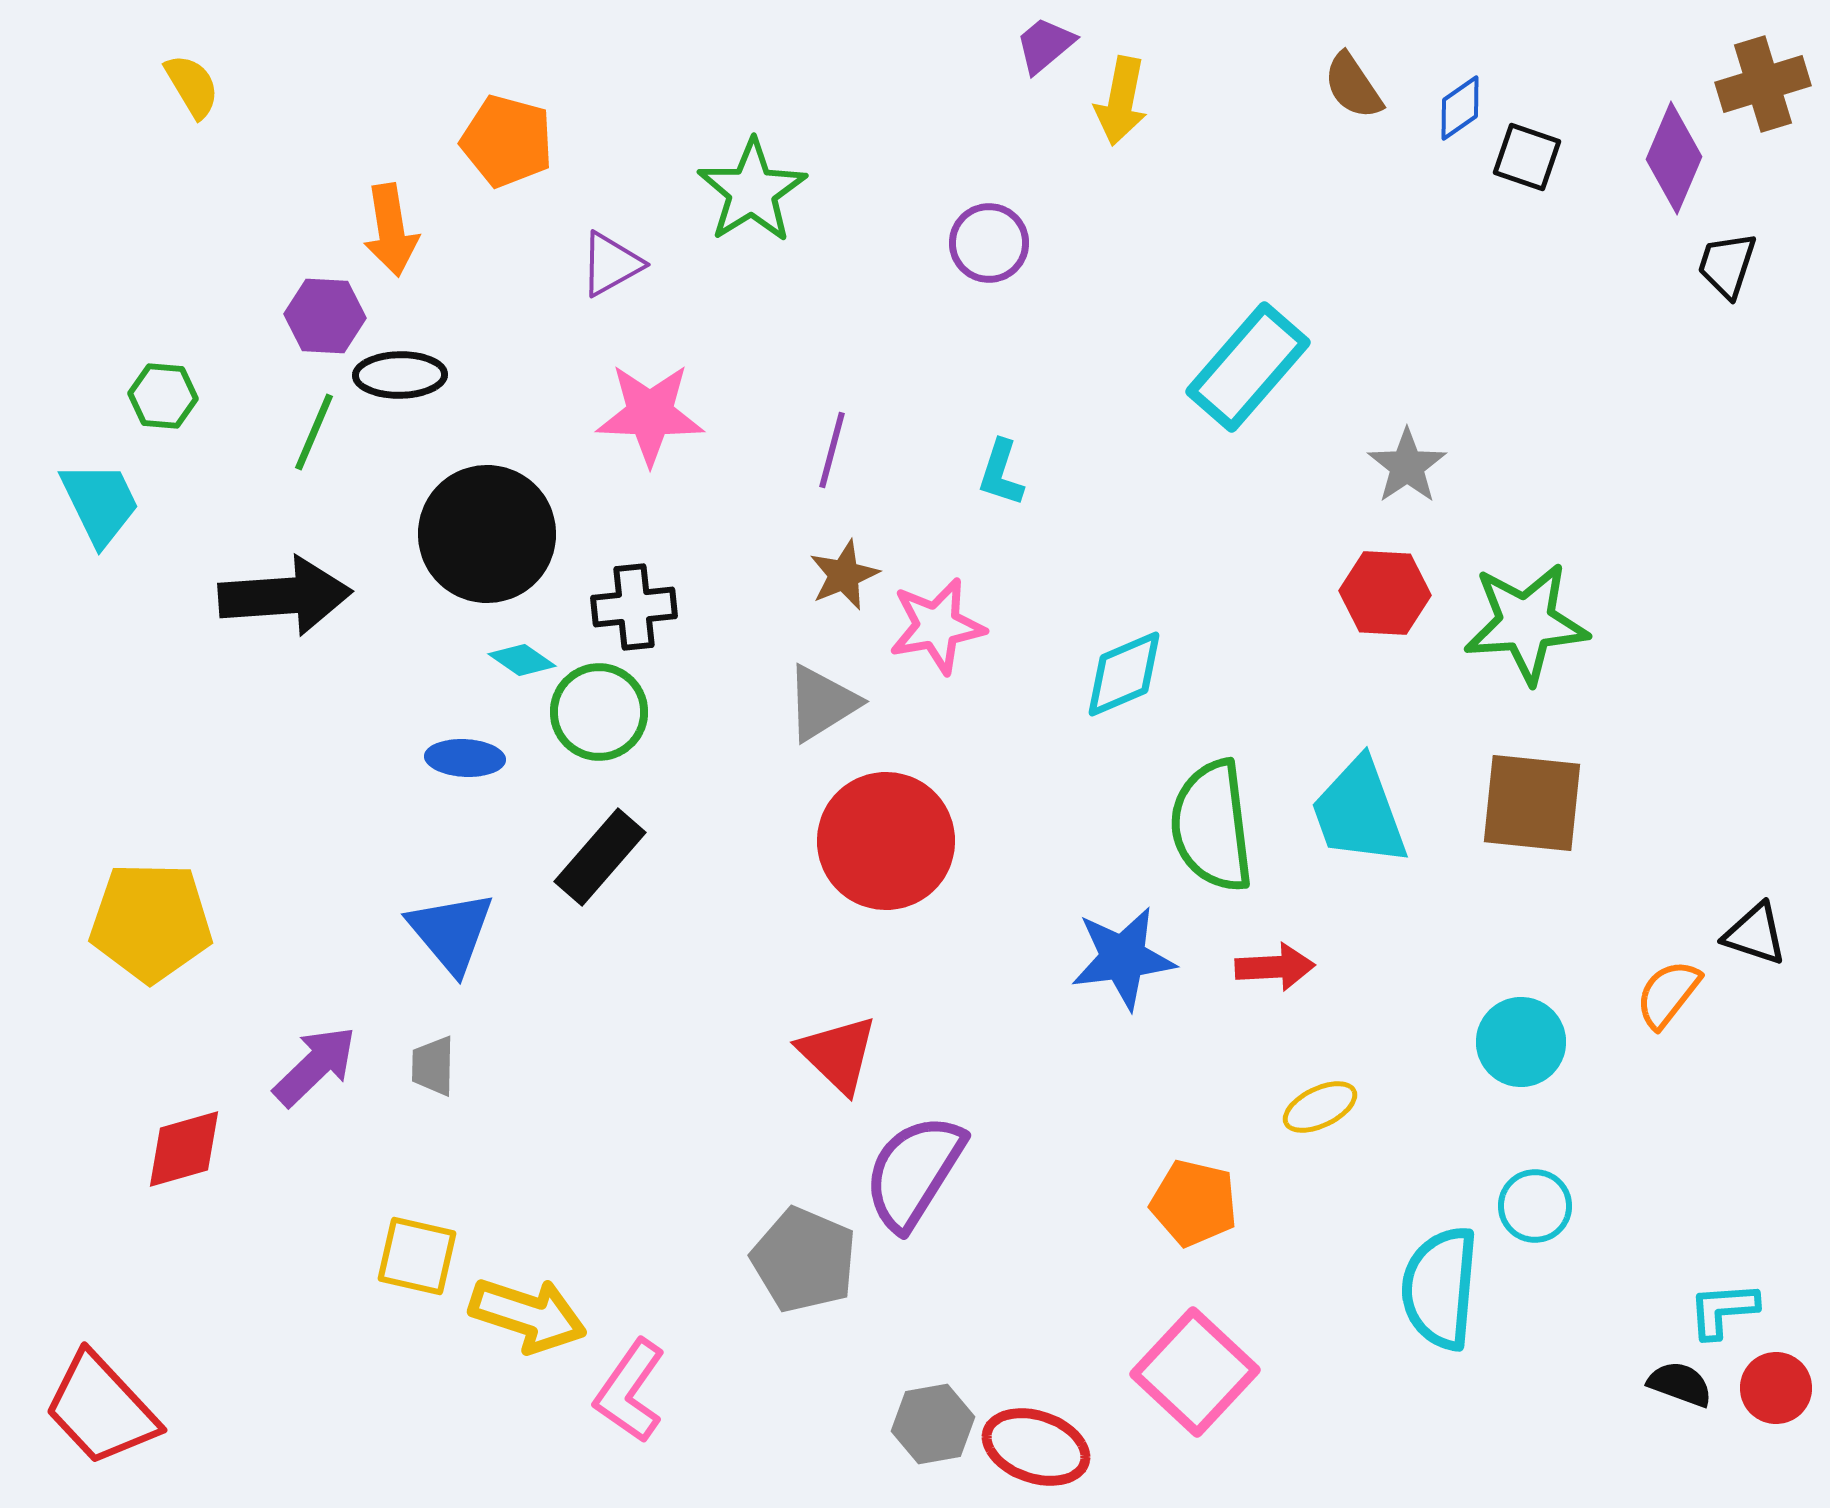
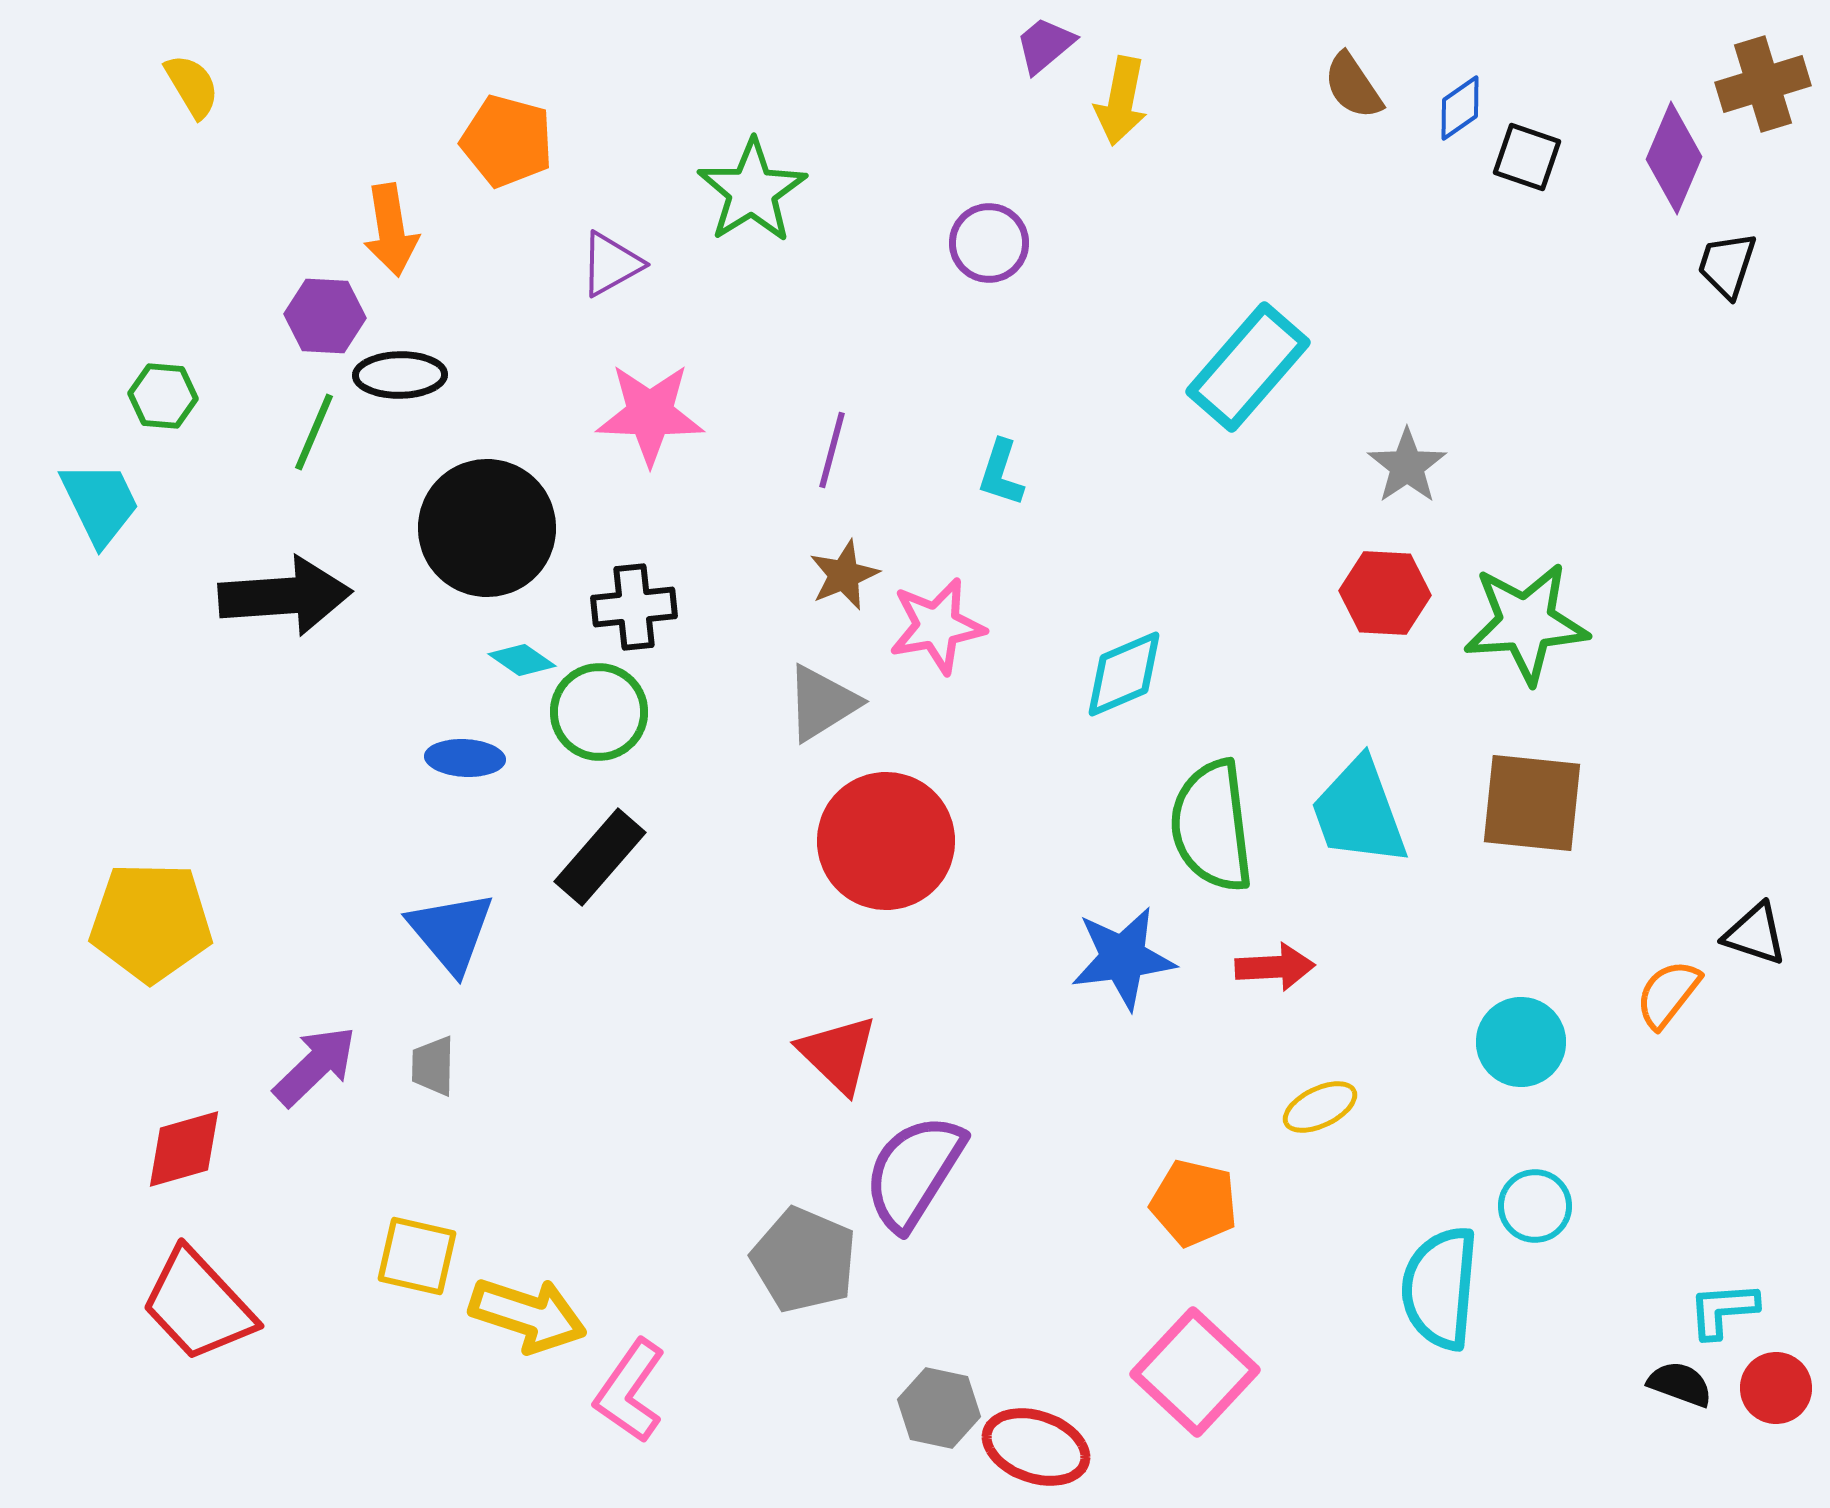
black circle at (487, 534): moved 6 px up
red trapezoid at (101, 1409): moved 97 px right, 104 px up
gray hexagon at (933, 1424): moved 6 px right, 16 px up; rotated 22 degrees clockwise
